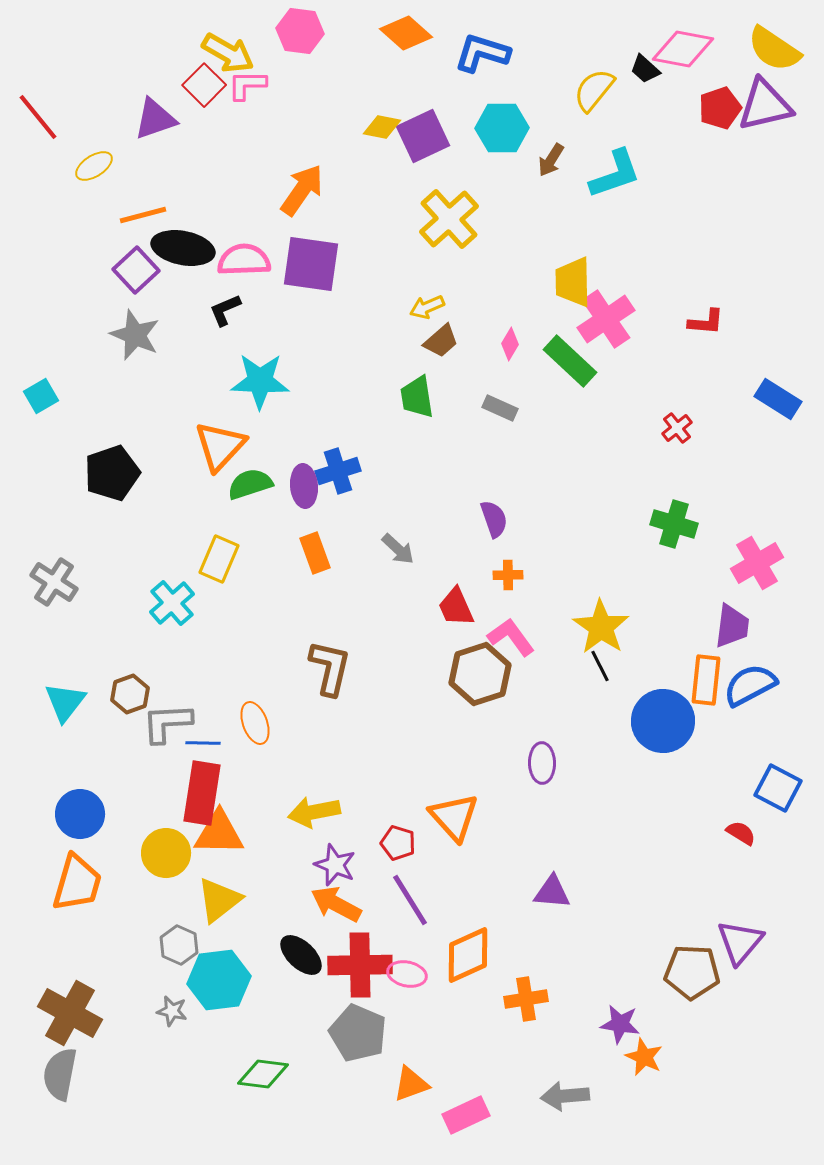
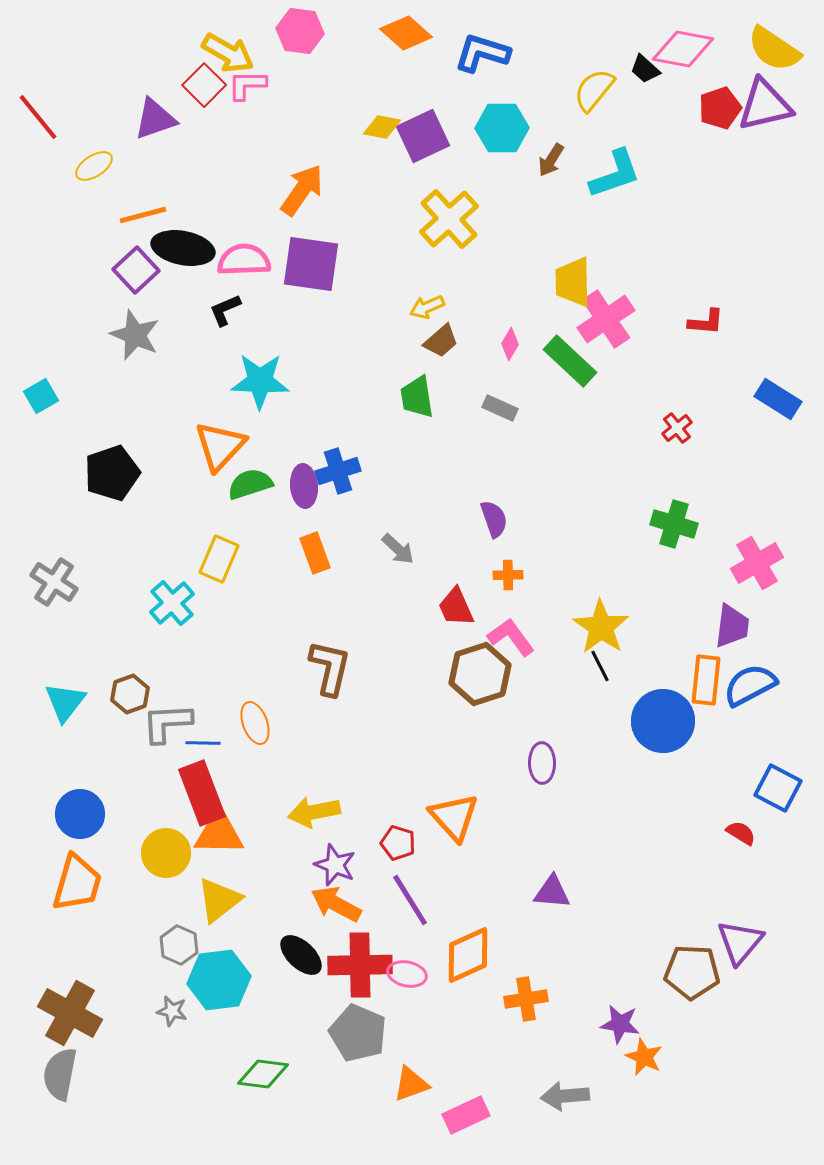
red rectangle at (202, 793): rotated 30 degrees counterclockwise
